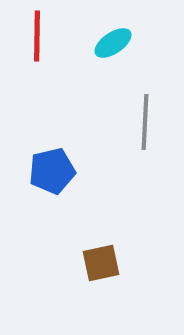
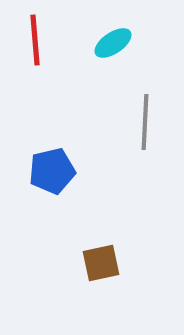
red line: moved 2 px left, 4 px down; rotated 6 degrees counterclockwise
